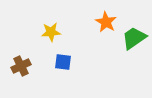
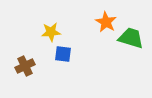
green trapezoid: moved 3 px left; rotated 52 degrees clockwise
blue square: moved 8 px up
brown cross: moved 4 px right
